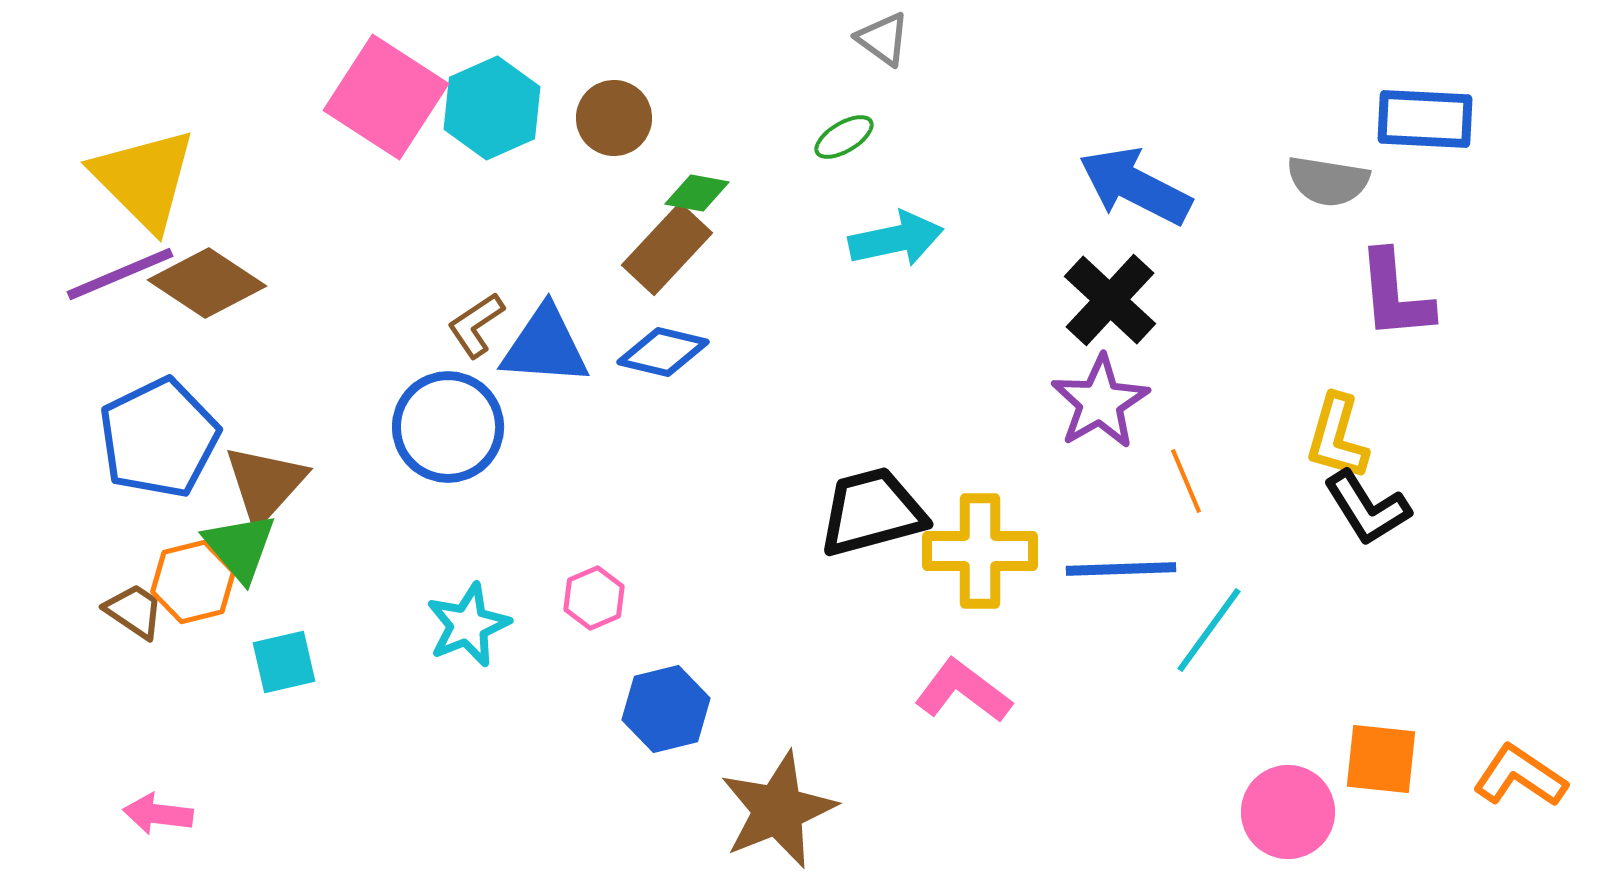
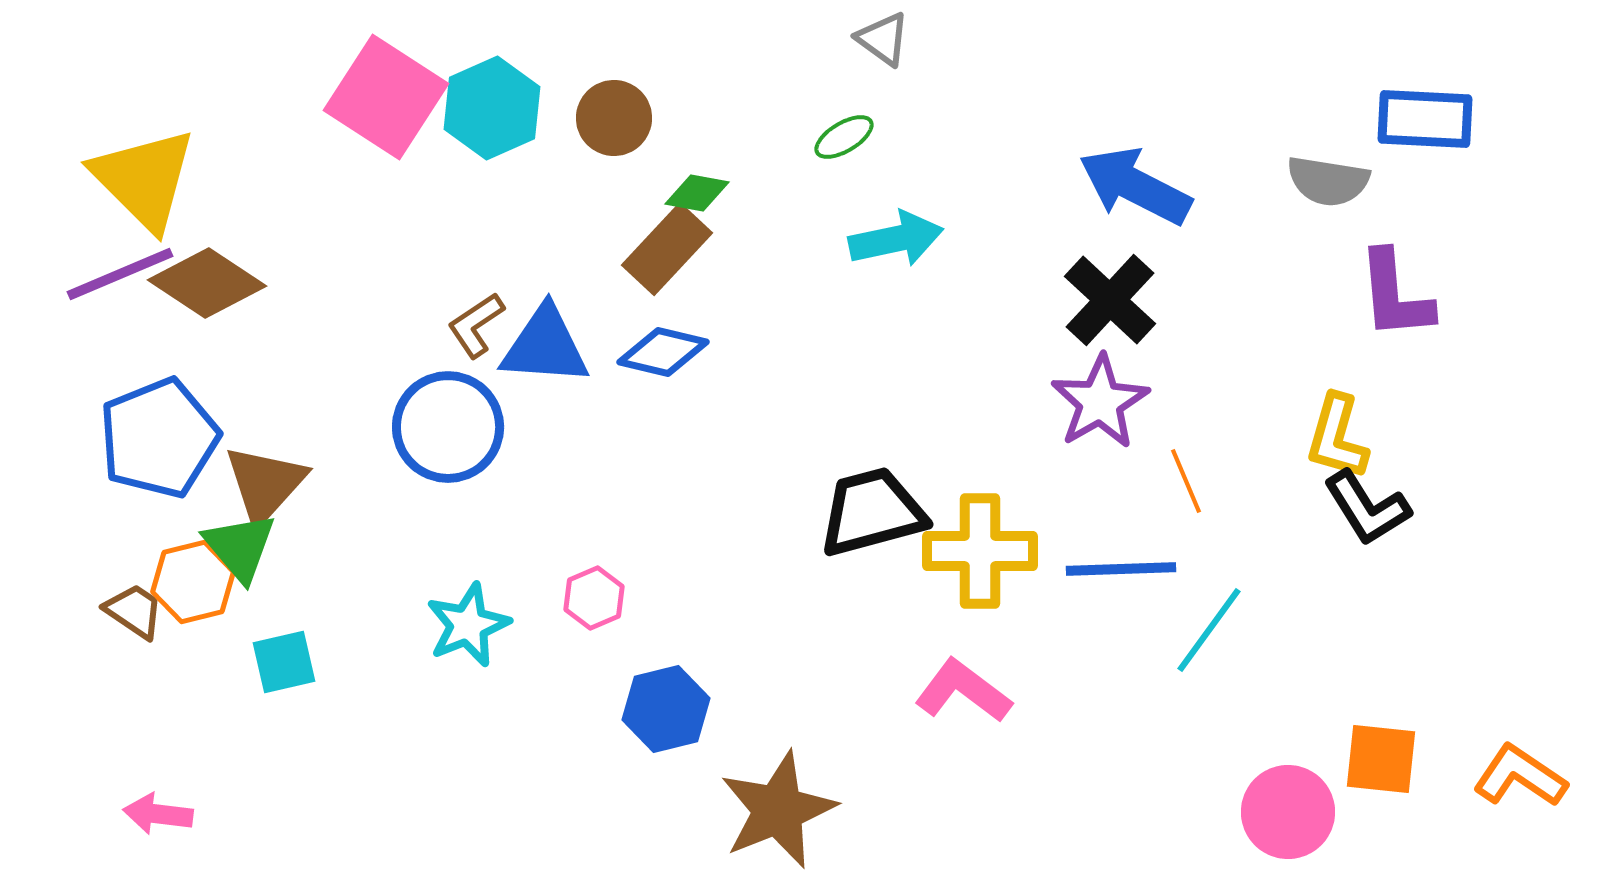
blue pentagon at (159, 438): rotated 4 degrees clockwise
